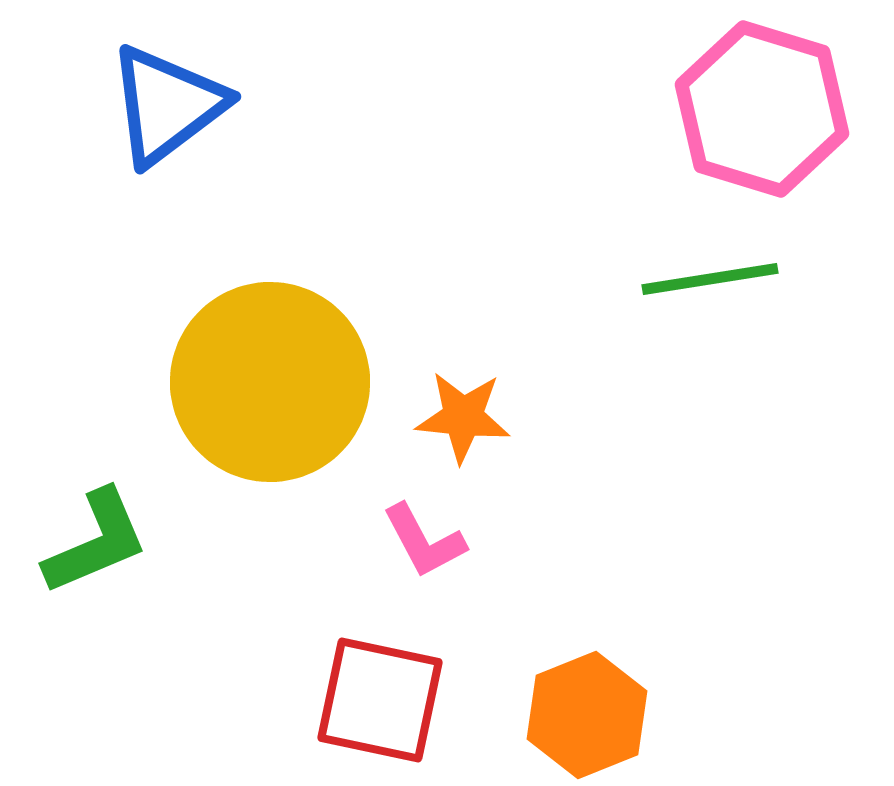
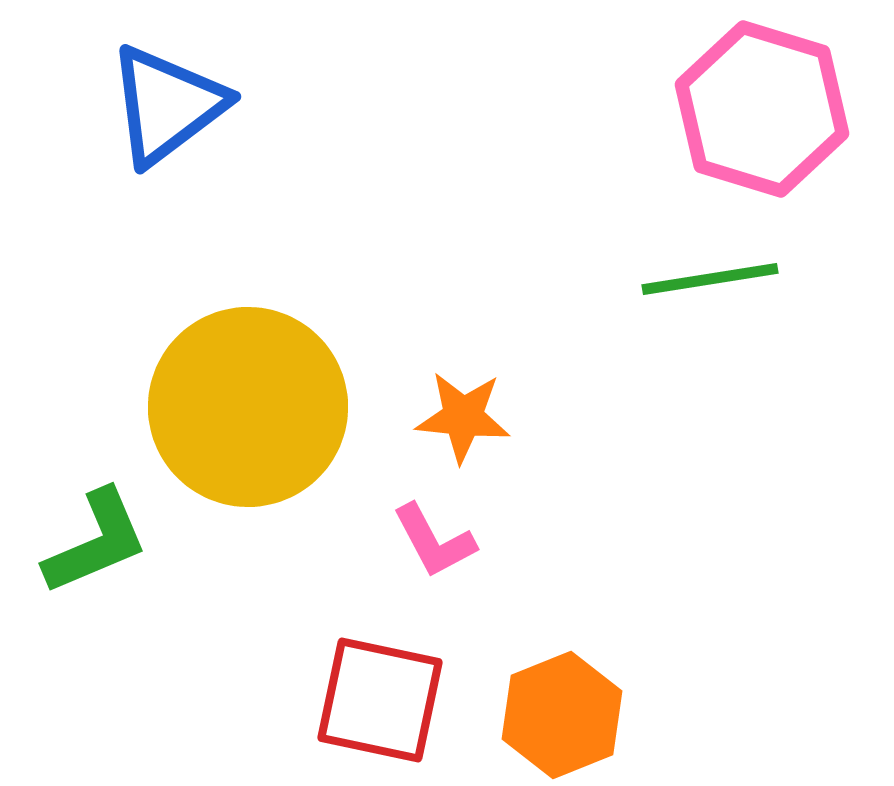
yellow circle: moved 22 px left, 25 px down
pink L-shape: moved 10 px right
orange hexagon: moved 25 px left
